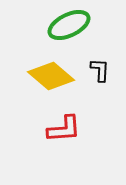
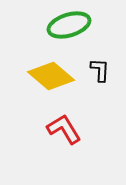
green ellipse: rotated 9 degrees clockwise
red L-shape: rotated 117 degrees counterclockwise
